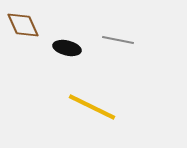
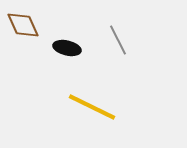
gray line: rotated 52 degrees clockwise
